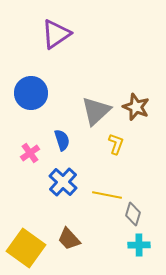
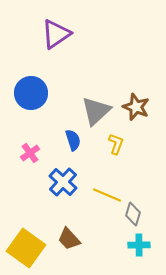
blue semicircle: moved 11 px right
yellow line: rotated 12 degrees clockwise
